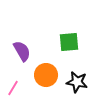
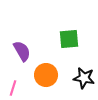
green square: moved 3 px up
black star: moved 7 px right, 4 px up
pink line: rotated 14 degrees counterclockwise
